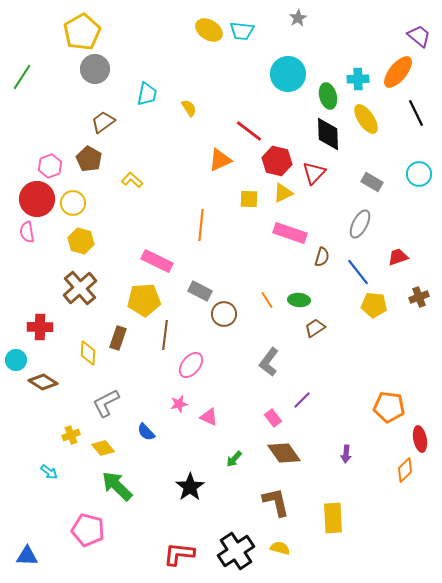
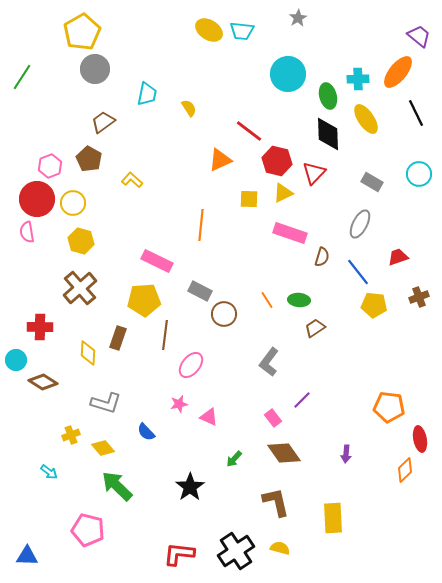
gray L-shape at (106, 403): rotated 136 degrees counterclockwise
